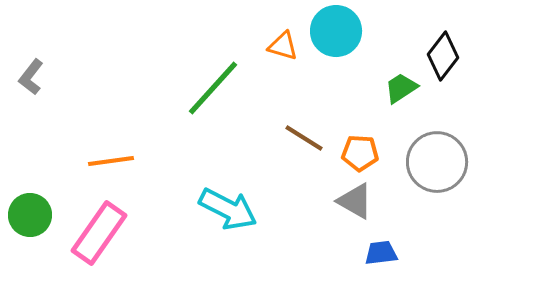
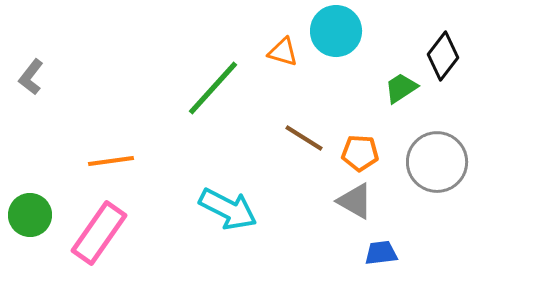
orange triangle: moved 6 px down
